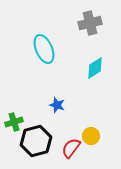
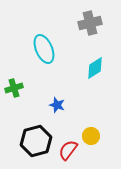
green cross: moved 34 px up
red semicircle: moved 3 px left, 2 px down
